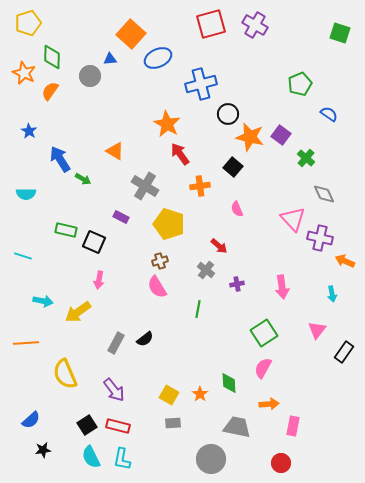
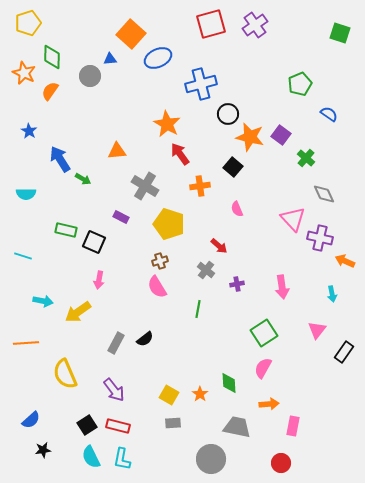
purple cross at (255, 25): rotated 25 degrees clockwise
orange triangle at (115, 151): moved 2 px right; rotated 36 degrees counterclockwise
